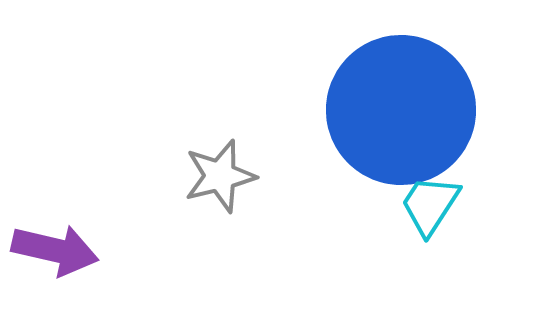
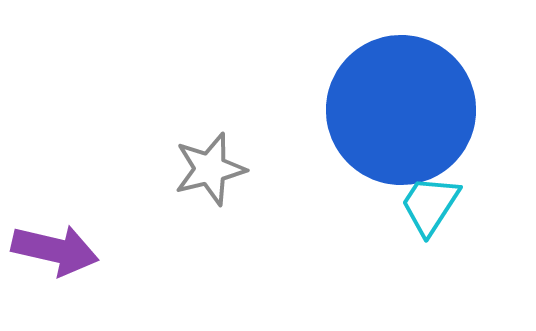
gray star: moved 10 px left, 7 px up
